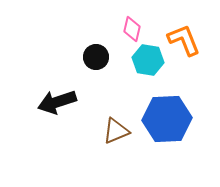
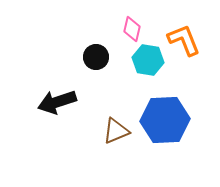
blue hexagon: moved 2 px left, 1 px down
